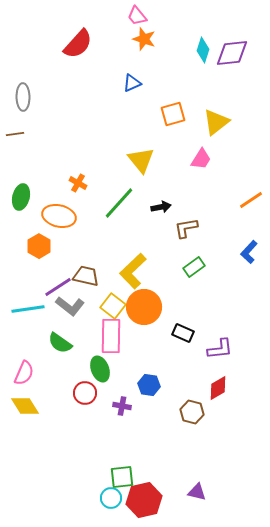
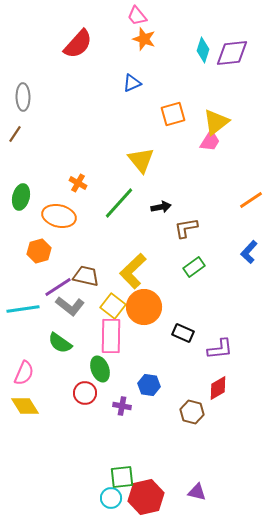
brown line at (15, 134): rotated 48 degrees counterclockwise
pink trapezoid at (201, 159): moved 9 px right, 18 px up
orange hexagon at (39, 246): moved 5 px down; rotated 15 degrees clockwise
cyan line at (28, 309): moved 5 px left
red hexagon at (144, 500): moved 2 px right, 3 px up
